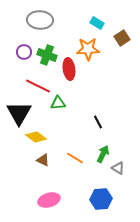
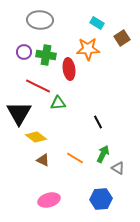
green cross: moved 1 px left; rotated 12 degrees counterclockwise
